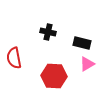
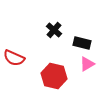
black cross: moved 6 px right, 2 px up; rotated 28 degrees clockwise
red semicircle: rotated 55 degrees counterclockwise
red hexagon: rotated 10 degrees clockwise
